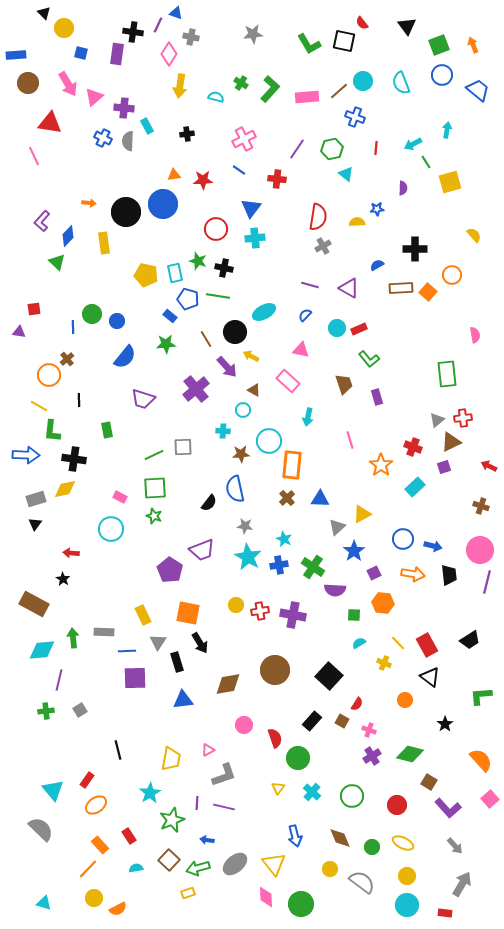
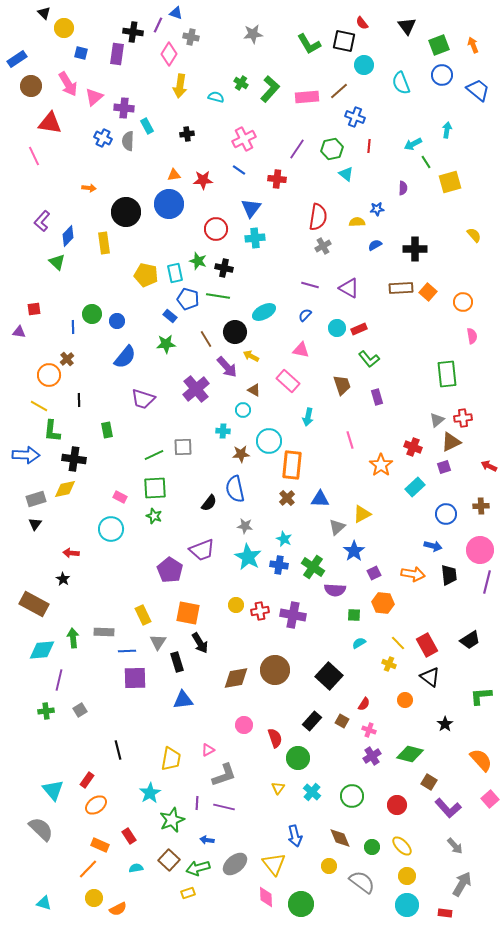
blue rectangle at (16, 55): moved 1 px right, 4 px down; rotated 30 degrees counterclockwise
cyan circle at (363, 81): moved 1 px right, 16 px up
brown circle at (28, 83): moved 3 px right, 3 px down
red line at (376, 148): moved 7 px left, 2 px up
orange arrow at (89, 203): moved 15 px up
blue circle at (163, 204): moved 6 px right
blue semicircle at (377, 265): moved 2 px left, 20 px up
orange circle at (452, 275): moved 11 px right, 27 px down
pink semicircle at (475, 335): moved 3 px left, 1 px down
brown trapezoid at (344, 384): moved 2 px left, 1 px down
brown cross at (481, 506): rotated 21 degrees counterclockwise
blue circle at (403, 539): moved 43 px right, 25 px up
blue cross at (279, 565): rotated 18 degrees clockwise
yellow cross at (384, 663): moved 5 px right, 1 px down
brown diamond at (228, 684): moved 8 px right, 6 px up
red semicircle at (357, 704): moved 7 px right
yellow ellipse at (403, 843): moved 1 px left, 3 px down; rotated 20 degrees clockwise
orange rectangle at (100, 845): rotated 24 degrees counterclockwise
yellow circle at (330, 869): moved 1 px left, 3 px up
